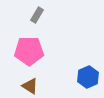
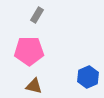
brown triangle: moved 4 px right; rotated 18 degrees counterclockwise
